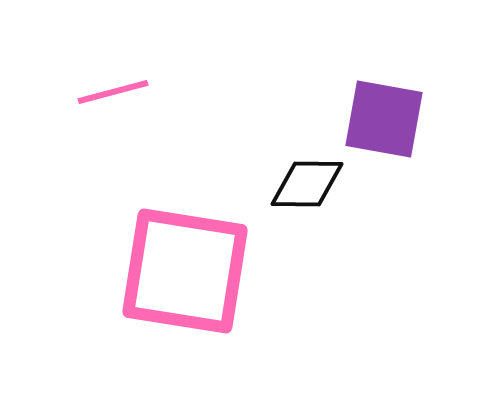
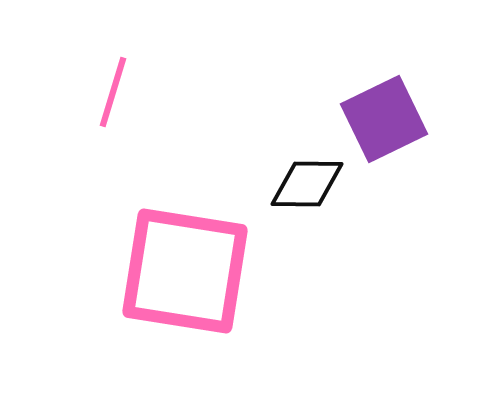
pink line: rotated 58 degrees counterclockwise
purple square: rotated 36 degrees counterclockwise
